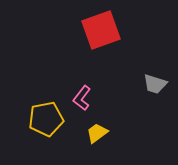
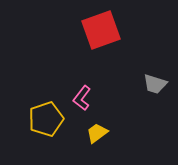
yellow pentagon: rotated 8 degrees counterclockwise
